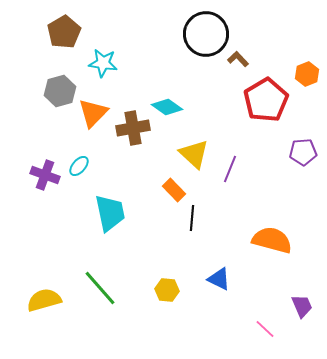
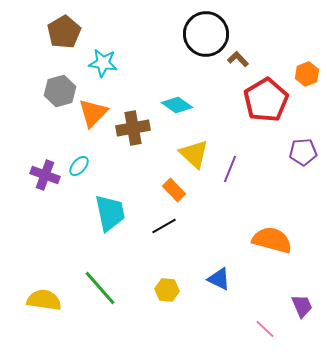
cyan diamond: moved 10 px right, 2 px up
black line: moved 28 px left, 8 px down; rotated 55 degrees clockwise
yellow semicircle: rotated 24 degrees clockwise
